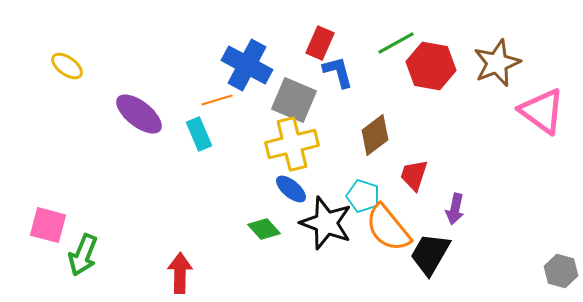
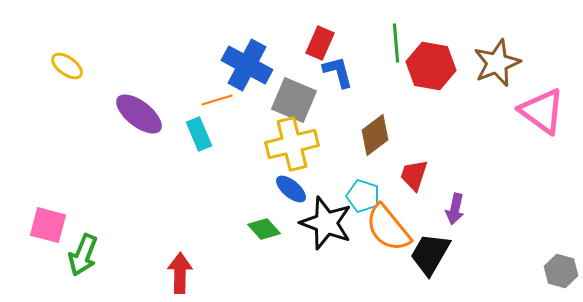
green line: rotated 66 degrees counterclockwise
